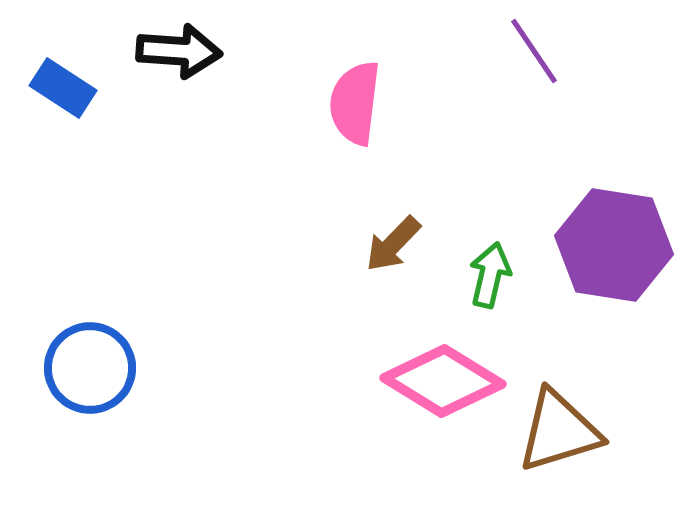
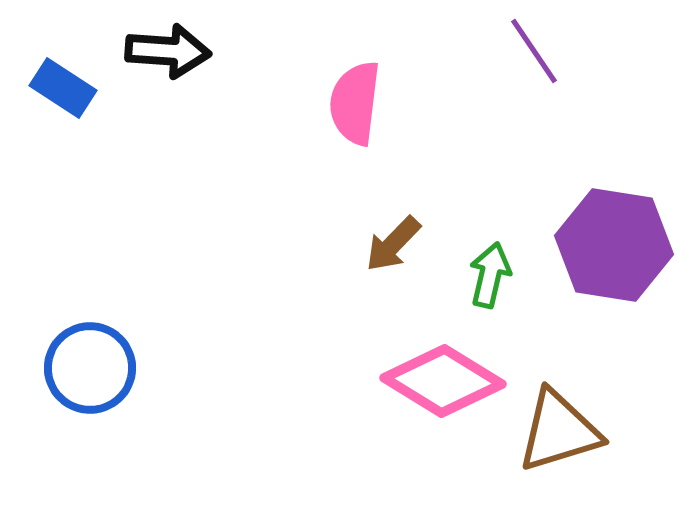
black arrow: moved 11 px left
